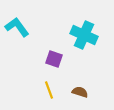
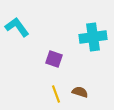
cyan cross: moved 9 px right, 2 px down; rotated 32 degrees counterclockwise
yellow line: moved 7 px right, 4 px down
